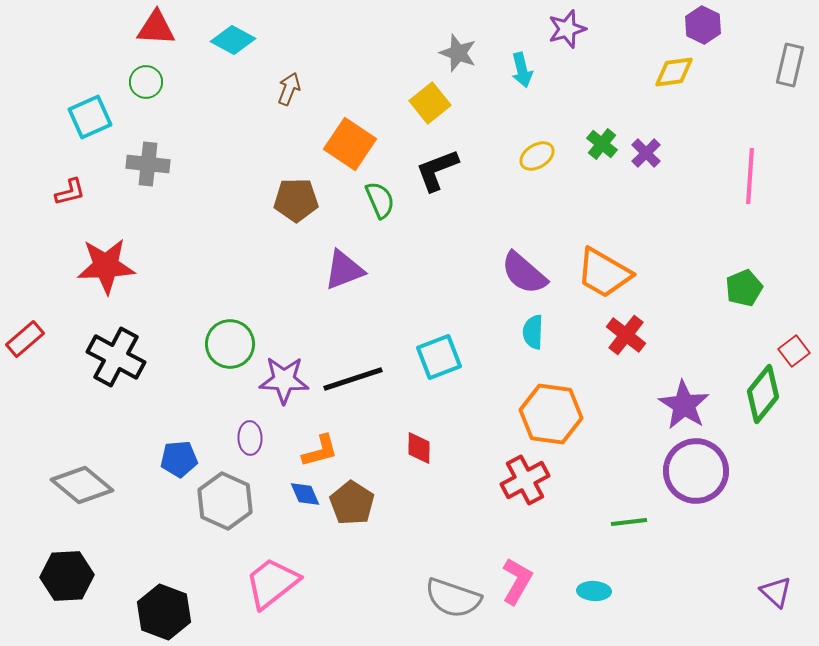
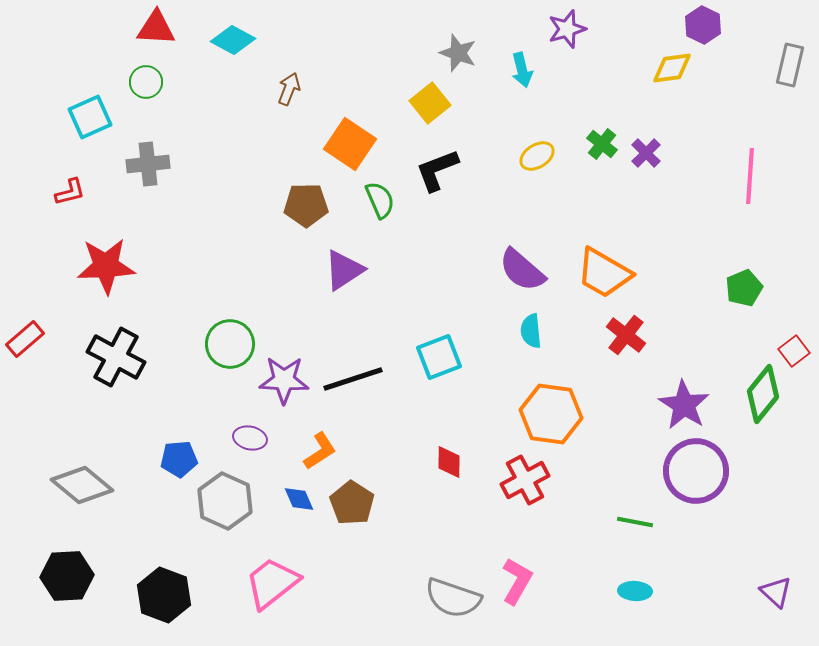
yellow diamond at (674, 72): moved 2 px left, 4 px up
gray cross at (148, 164): rotated 12 degrees counterclockwise
brown pentagon at (296, 200): moved 10 px right, 5 px down
purple triangle at (344, 270): rotated 12 degrees counterclockwise
purple semicircle at (524, 273): moved 2 px left, 3 px up
cyan semicircle at (533, 332): moved 2 px left, 1 px up; rotated 8 degrees counterclockwise
purple ellipse at (250, 438): rotated 76 degrees counterclockwise
red diamond at (419, 448): moved 30 px right, 14 px down
orange L-shape at (320, 451): rotated 18 degrees counterclockwise
blue diamond at (305, 494): moved 6 px left, 5 px down
green line at (629, 522): moved 6 px right; rotated 18 degrees clockwise
cyan ellipse at (594, 591): moved 41 px right
black hexagon at (164, 612): moved 17 px up
